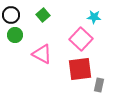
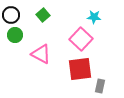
pink triangle: moved 1 px left
gray rectangle: moved 1 px right, 1 px down
